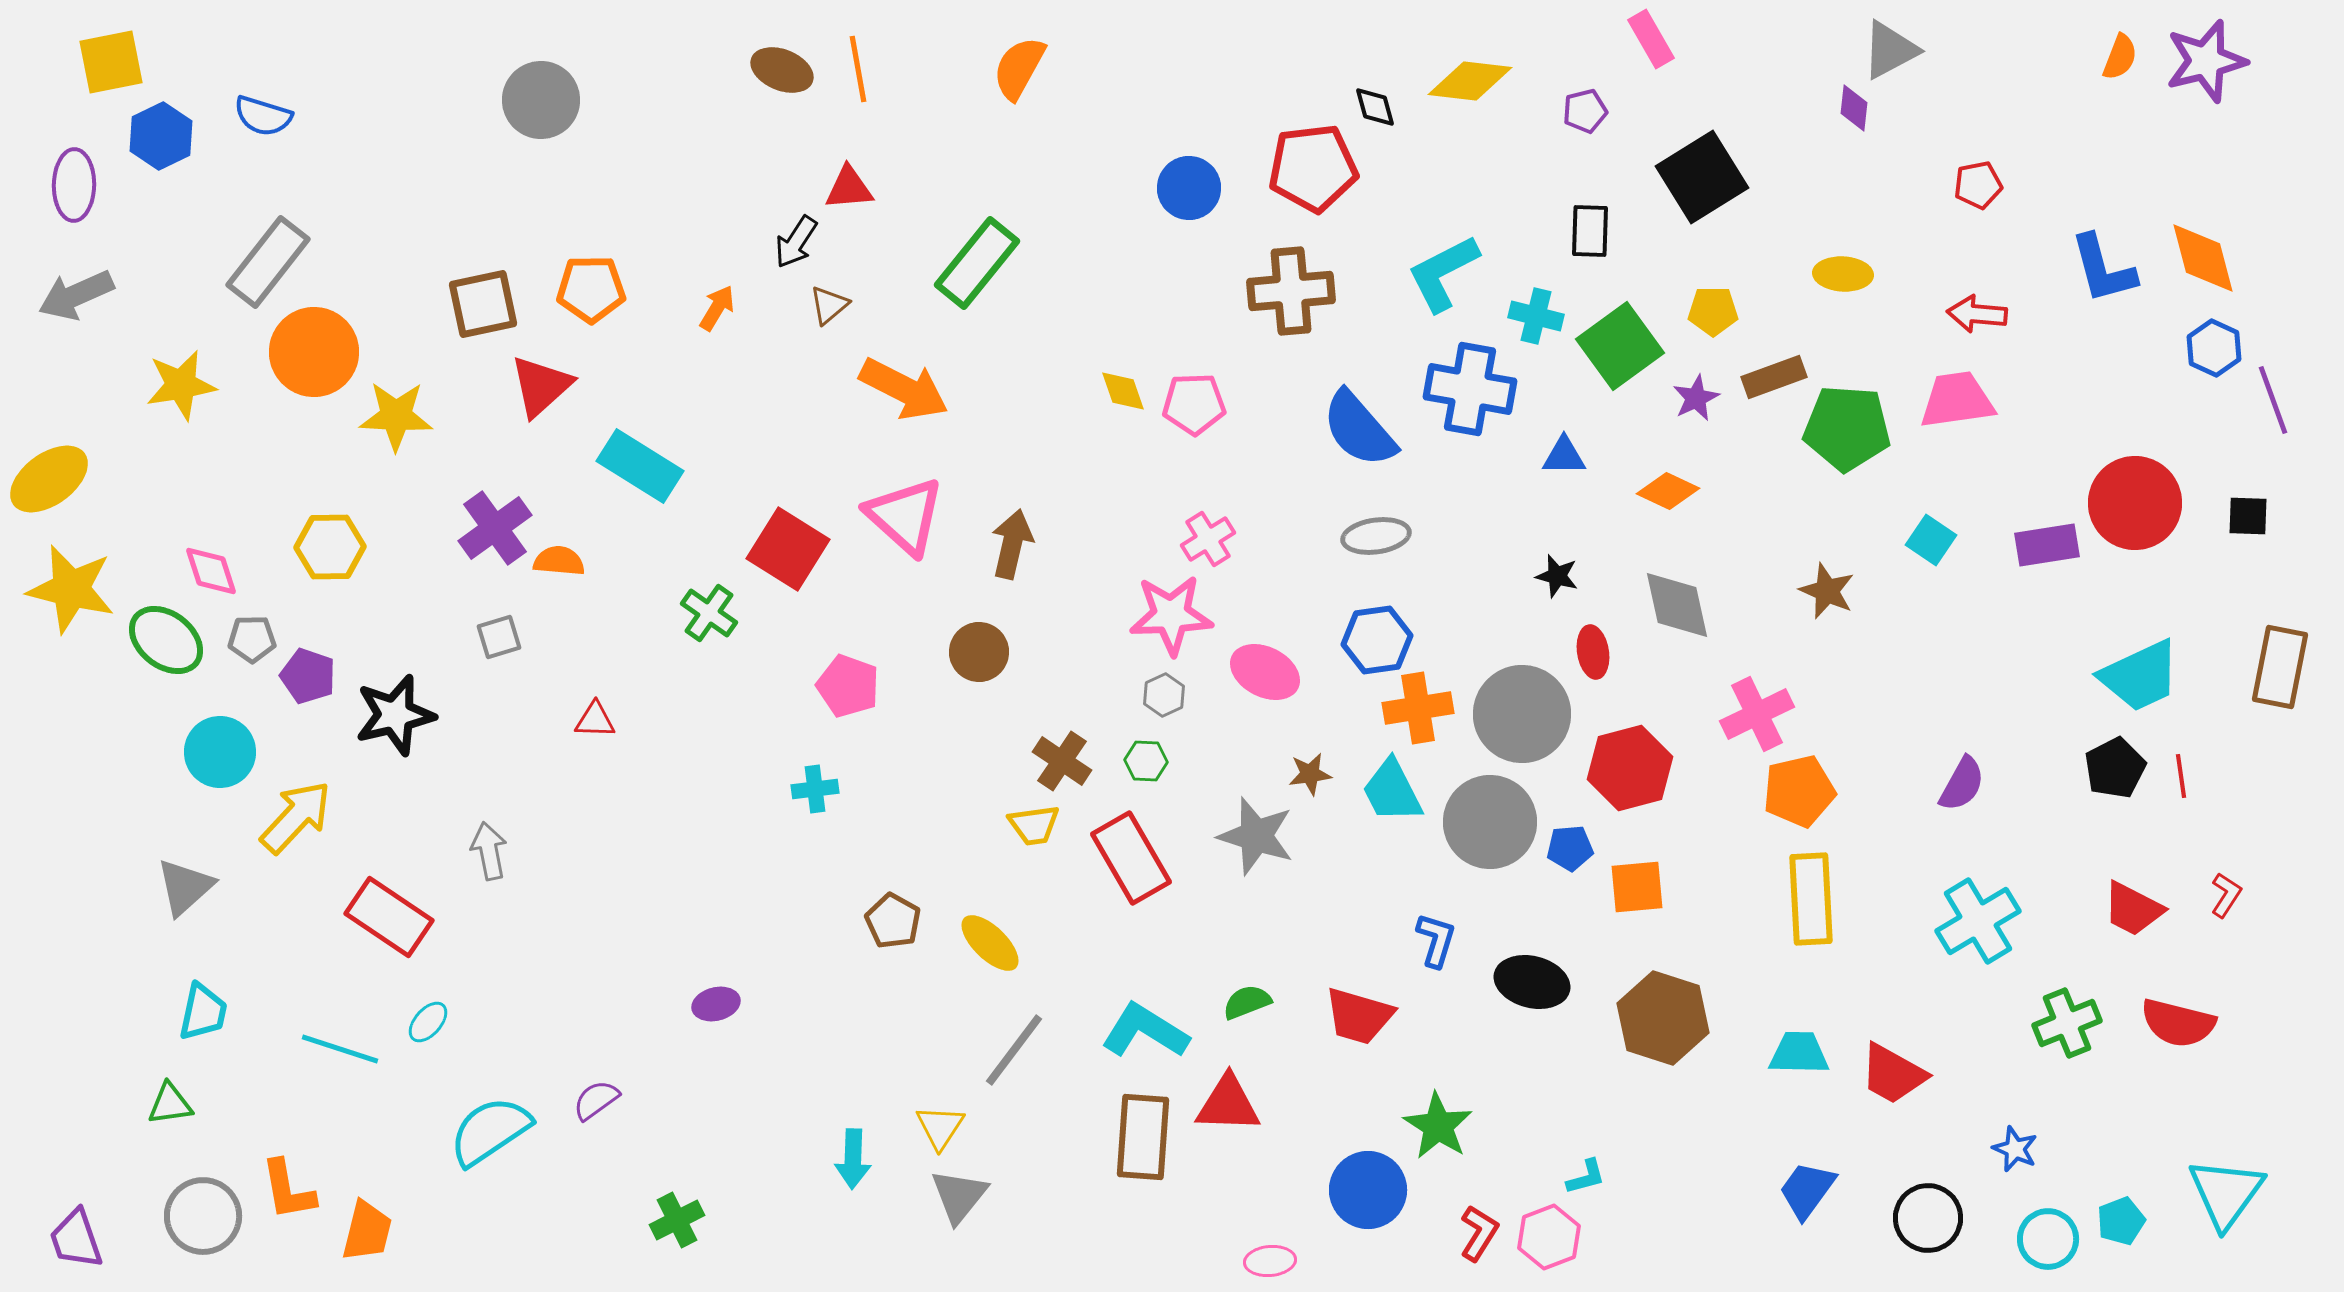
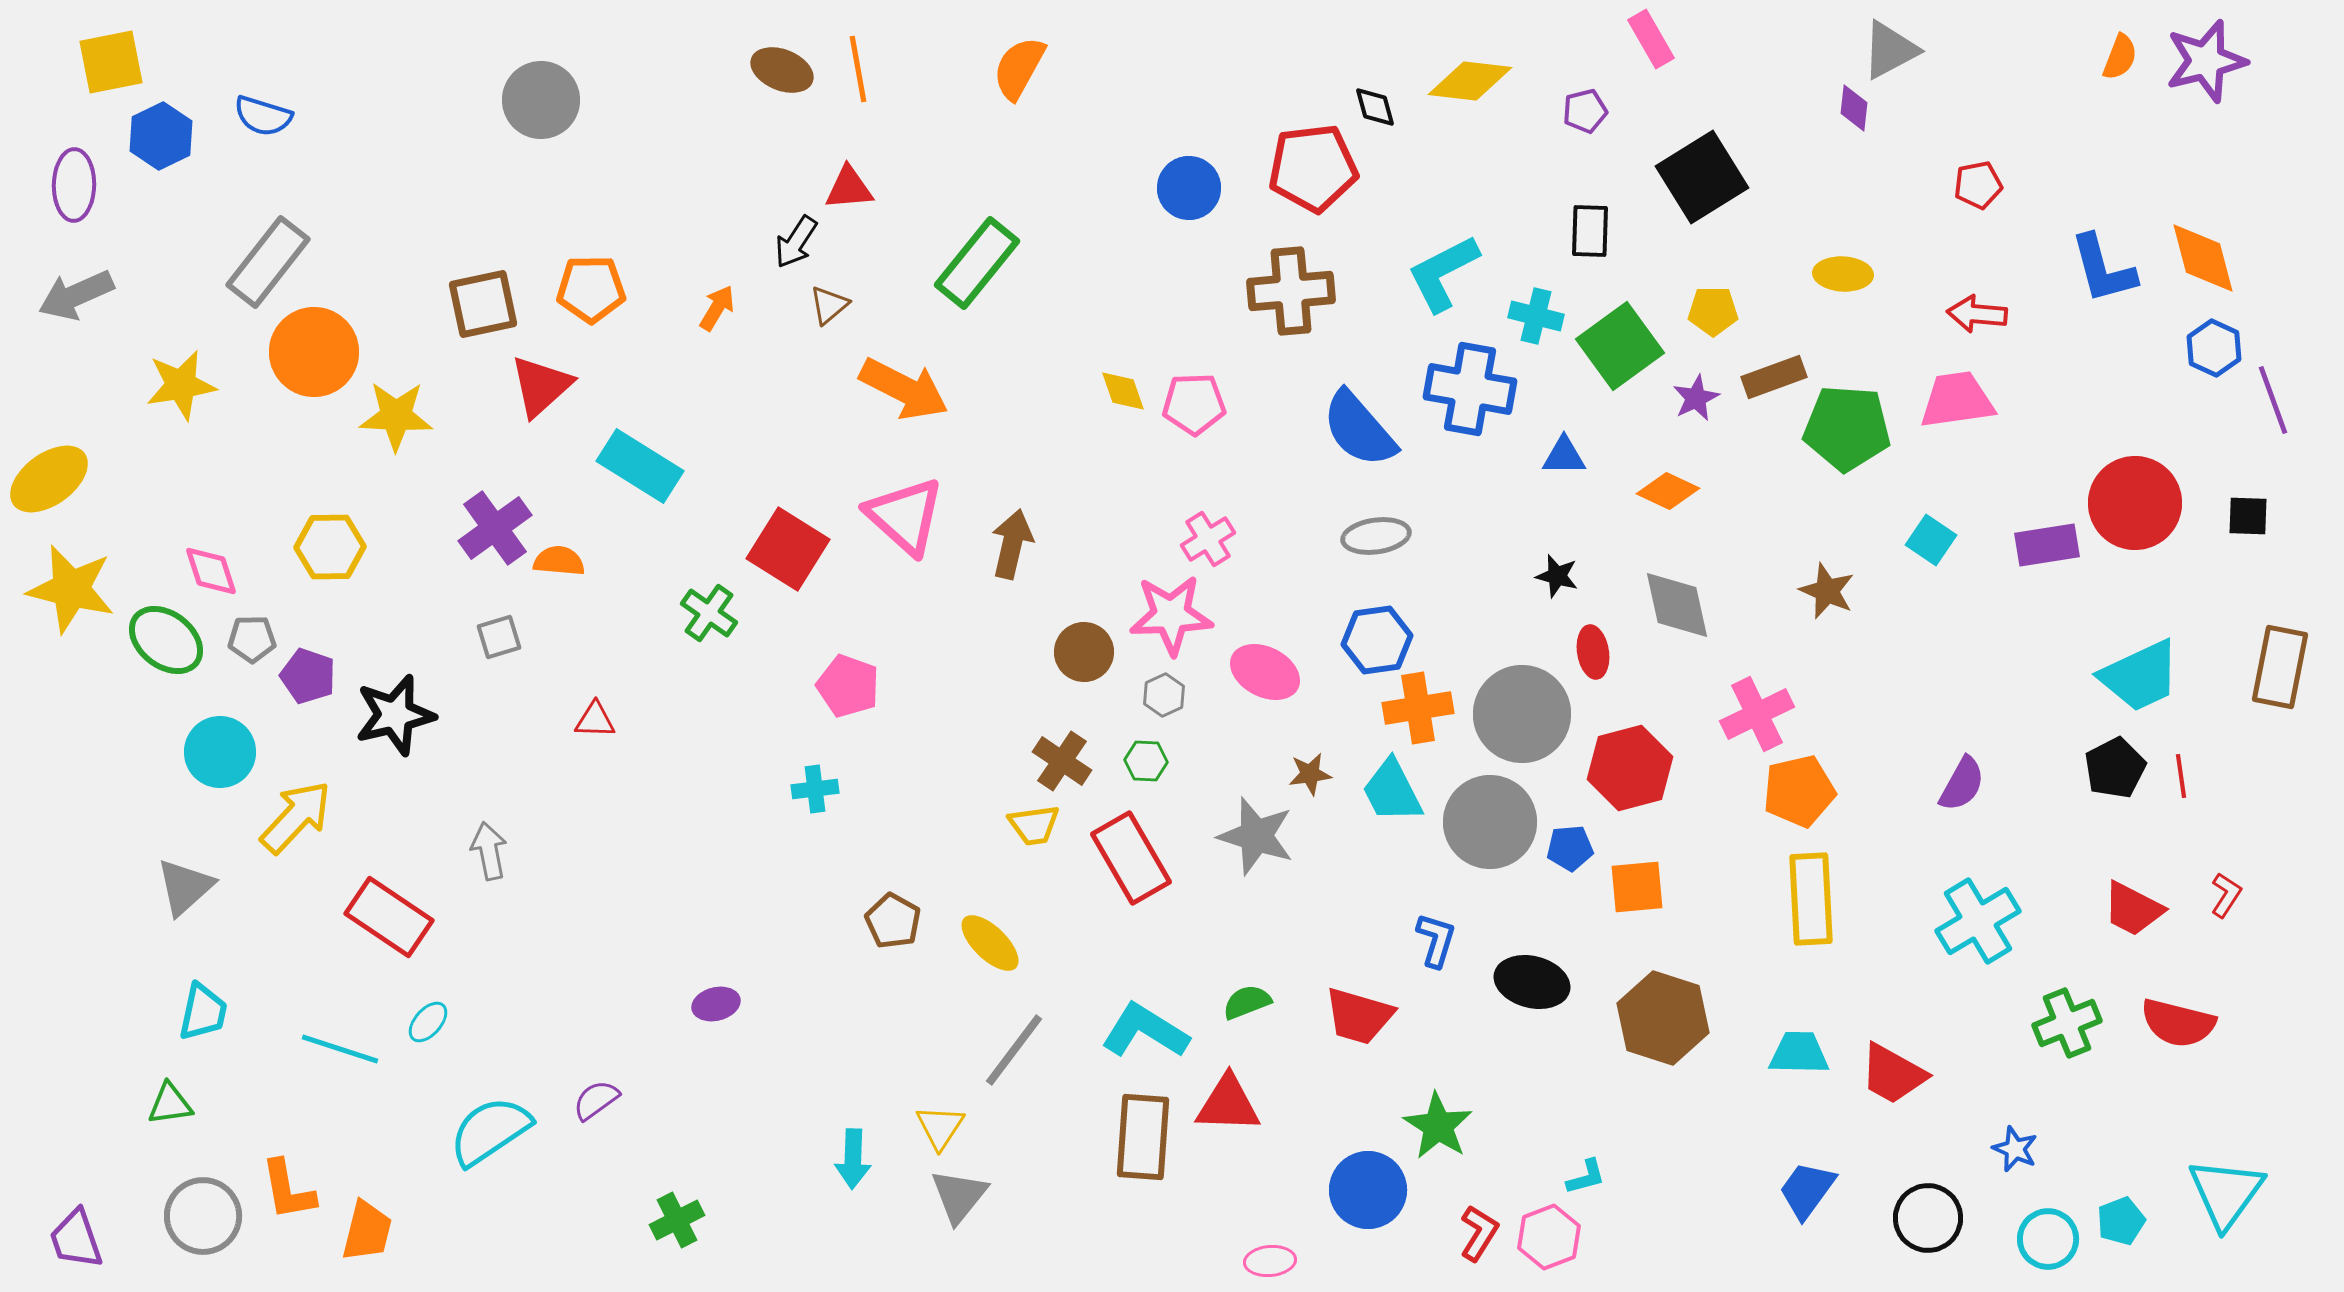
brown circle at (979, 652): moved 105 px right
